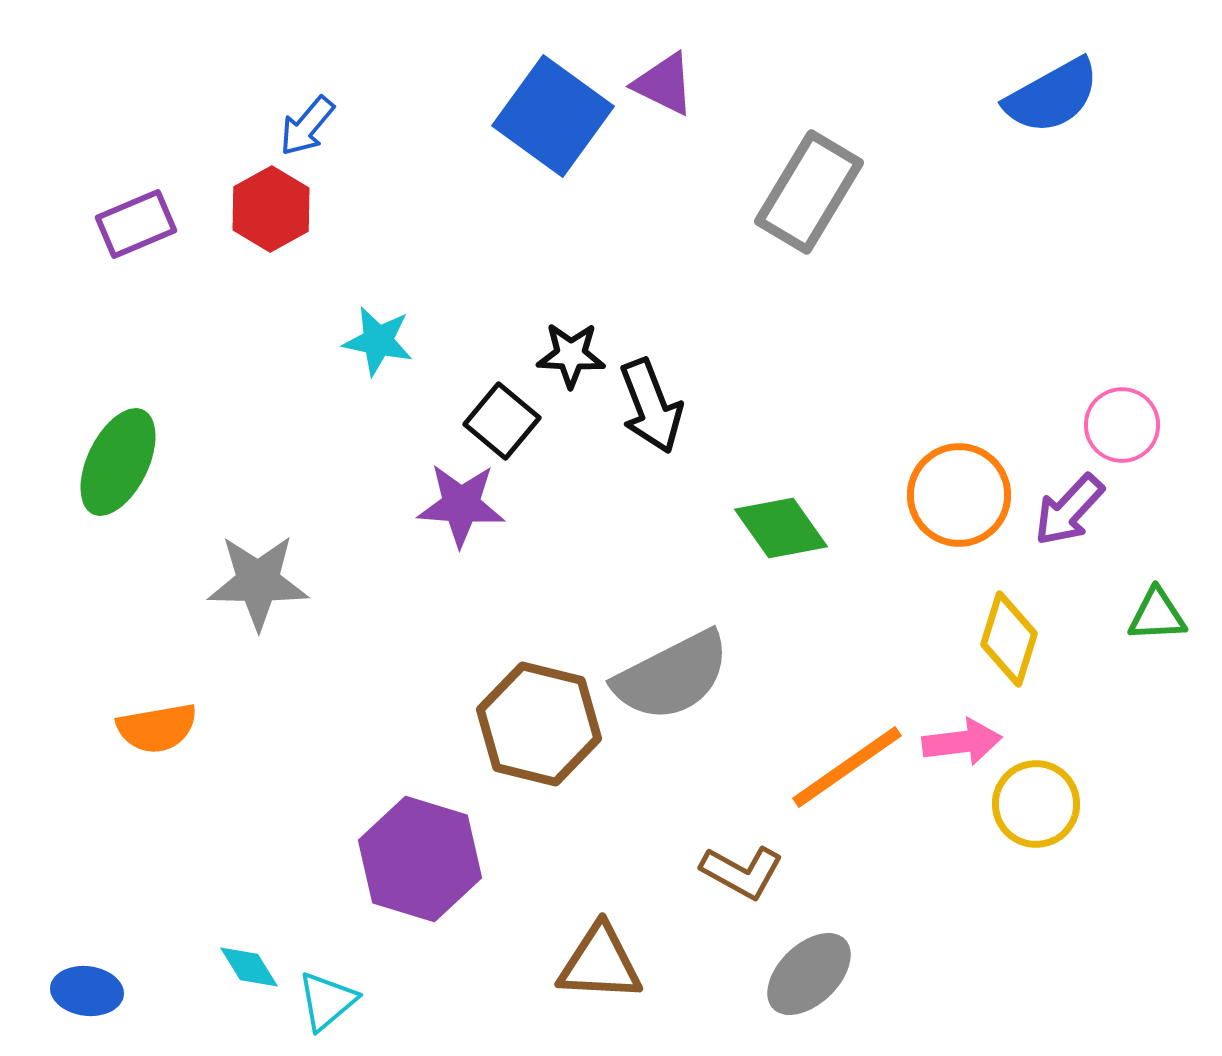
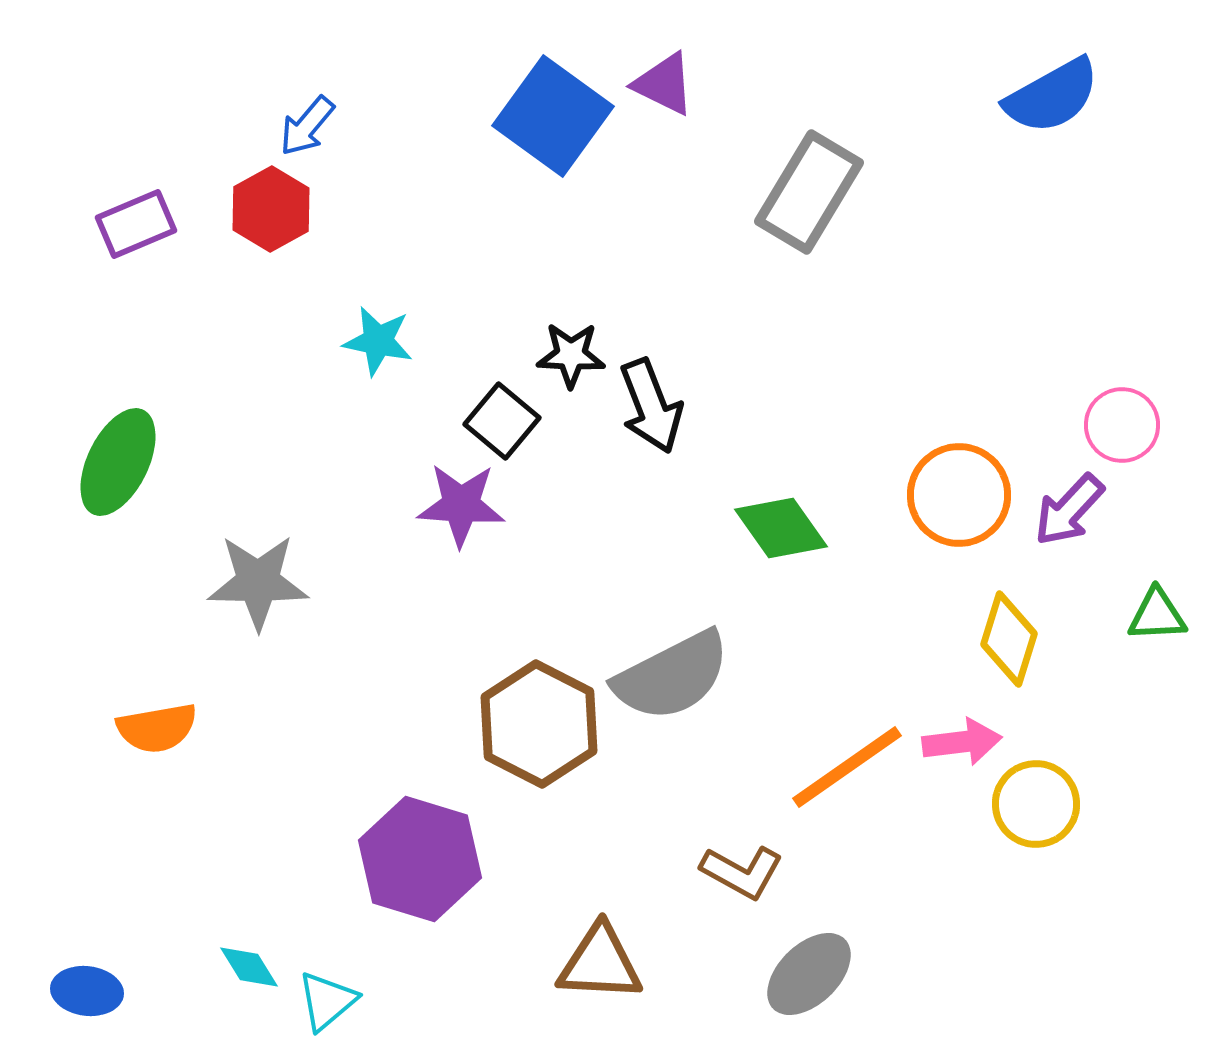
brown hexagon: rotated 13 degrees clockwise
